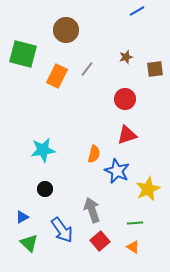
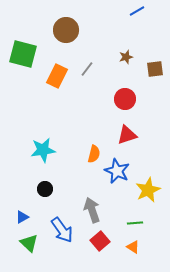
yellow star: moved 1 px down
